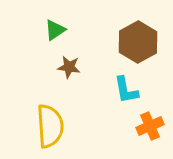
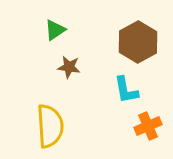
orange cross: moved 2 px left
